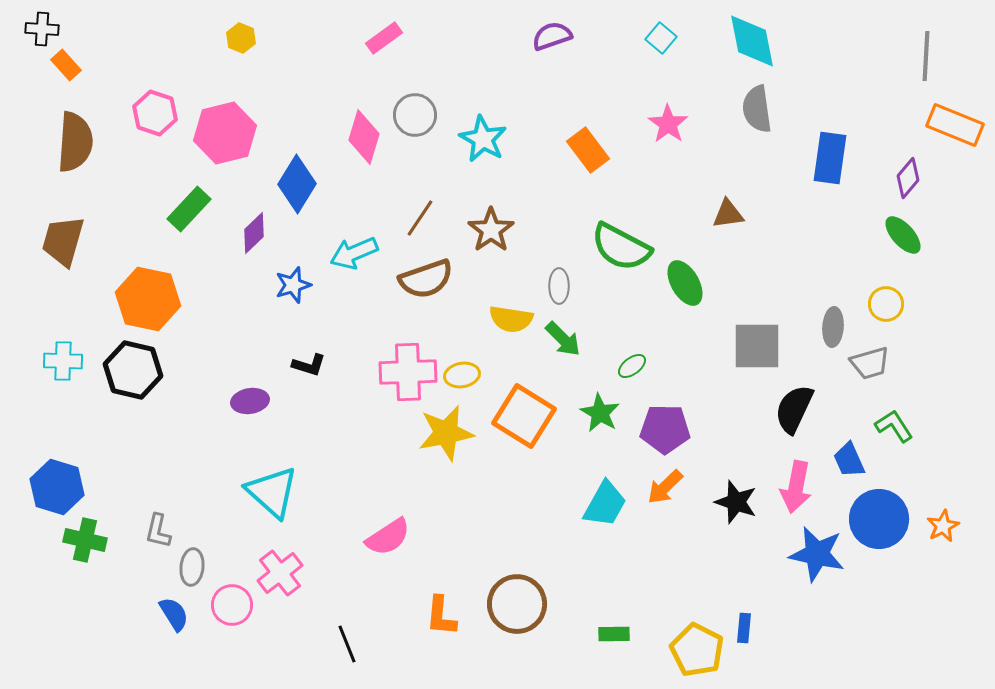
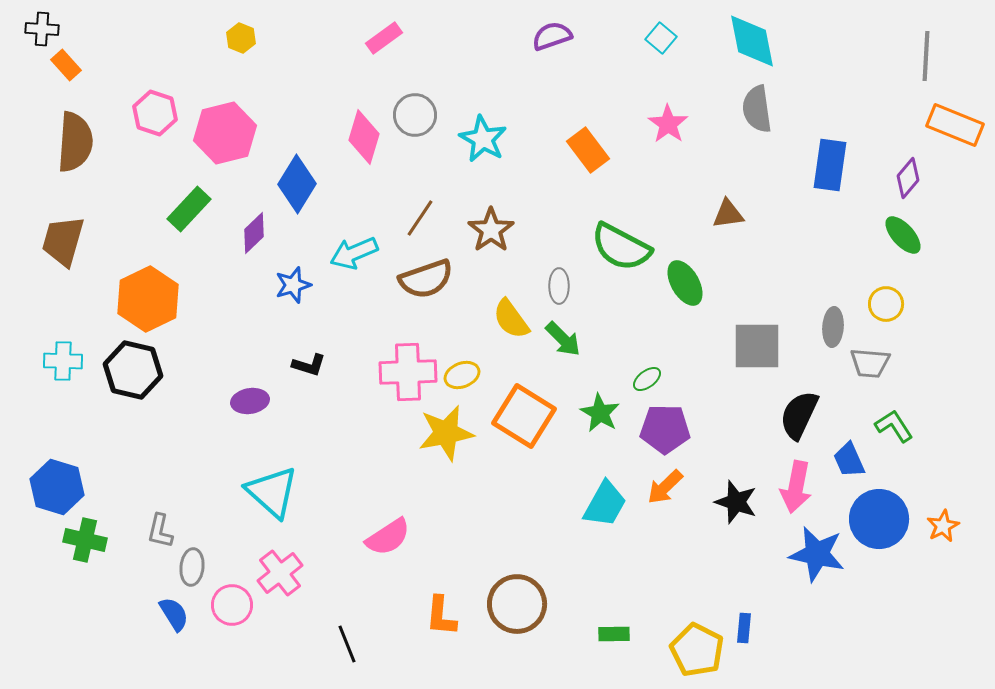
blue rectangle at (830, 158): moved 7 px down
orange hexagon at (148, 299): rotated 22 degrees clockwise
yellow semicircle at (511, 319): rotated 45 degrees clockwise
gray trapezoid at (870, 363): rotated 21 degrees clockwise
green ellipse at (632, 366): moved 15 px right, 13 px down
yellow ellipse at (462, 375): rotated 12 degrees counterclockwise
black semicircle at (794, 409): moved 5 px right, 6 px down
gray L-shape at (158, 531): moved 2 px right
